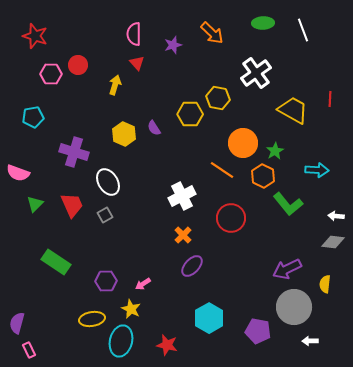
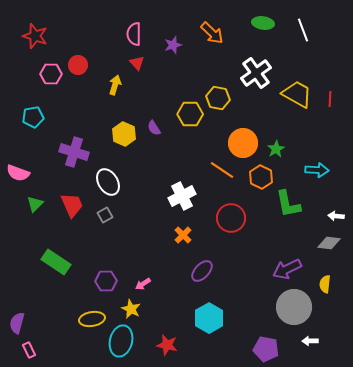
green ellipse at (263, 23): rotated 10 degrees clockwise
yellow trapezoid at (293, 110): moved 4 px right, 16 px up
green star at (275, 151): moved 1 px right, 2 px up
orange hexagon at (263, 176): moved 2 px left, 1 px down
green L-shape at (288, 204): rotated 28 degrees clockwise
gray diamond at (333, 242): moved 4 px left, 1 px down
purple ellipse at (192, 266): moved 10 px right, 5 px down
purple pentagon at (258, 331): moved 8 px right, 18 px down
